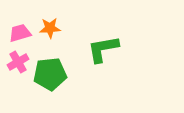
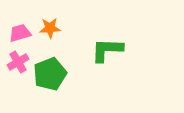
green L-shape: moved 4 px right, 1 px down; rotated 12 degrees clockwise
green pentagon: rotated 16 degrees counterclockwise
